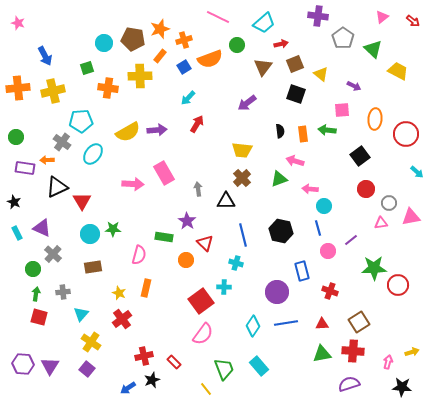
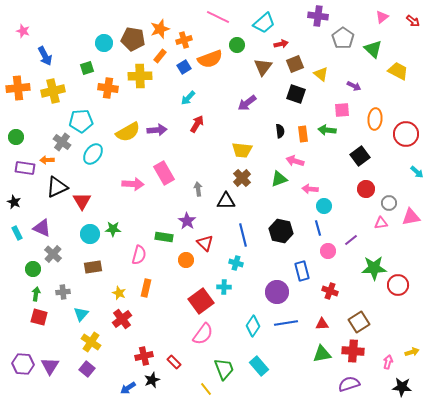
pink star at (18, 23): moved 5 px right, 8 px down
